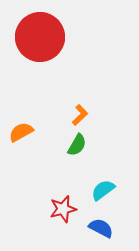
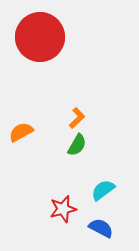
orange L-shape: moved 3 px left, 3 px down
